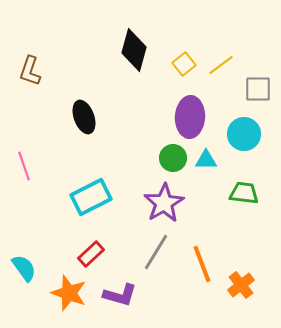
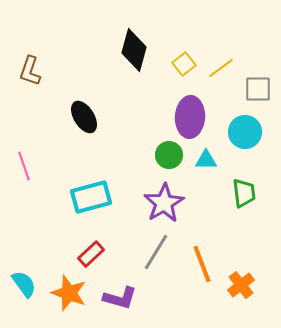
yellow line: moved 3 px down
black ellipse: rotated 12 degrees counterclockwise
cyan circle: moved 1 px right, 2 px up
green circle: moved 4 px left, 3 px up
green trapezoid: rotated 76 degrees clockwise
cyan rectangle: rotated 12 degrees clockwise
cyan semicircle: moved 16 px down
purple L-shape: moved 3 px down
